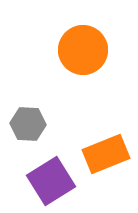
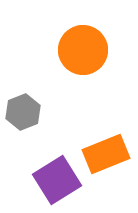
gray hexagon: moved 5 px left, 12 px up; rotated 24 degrees counterclockwise
purple square: moved 6 px right, 1 px up
